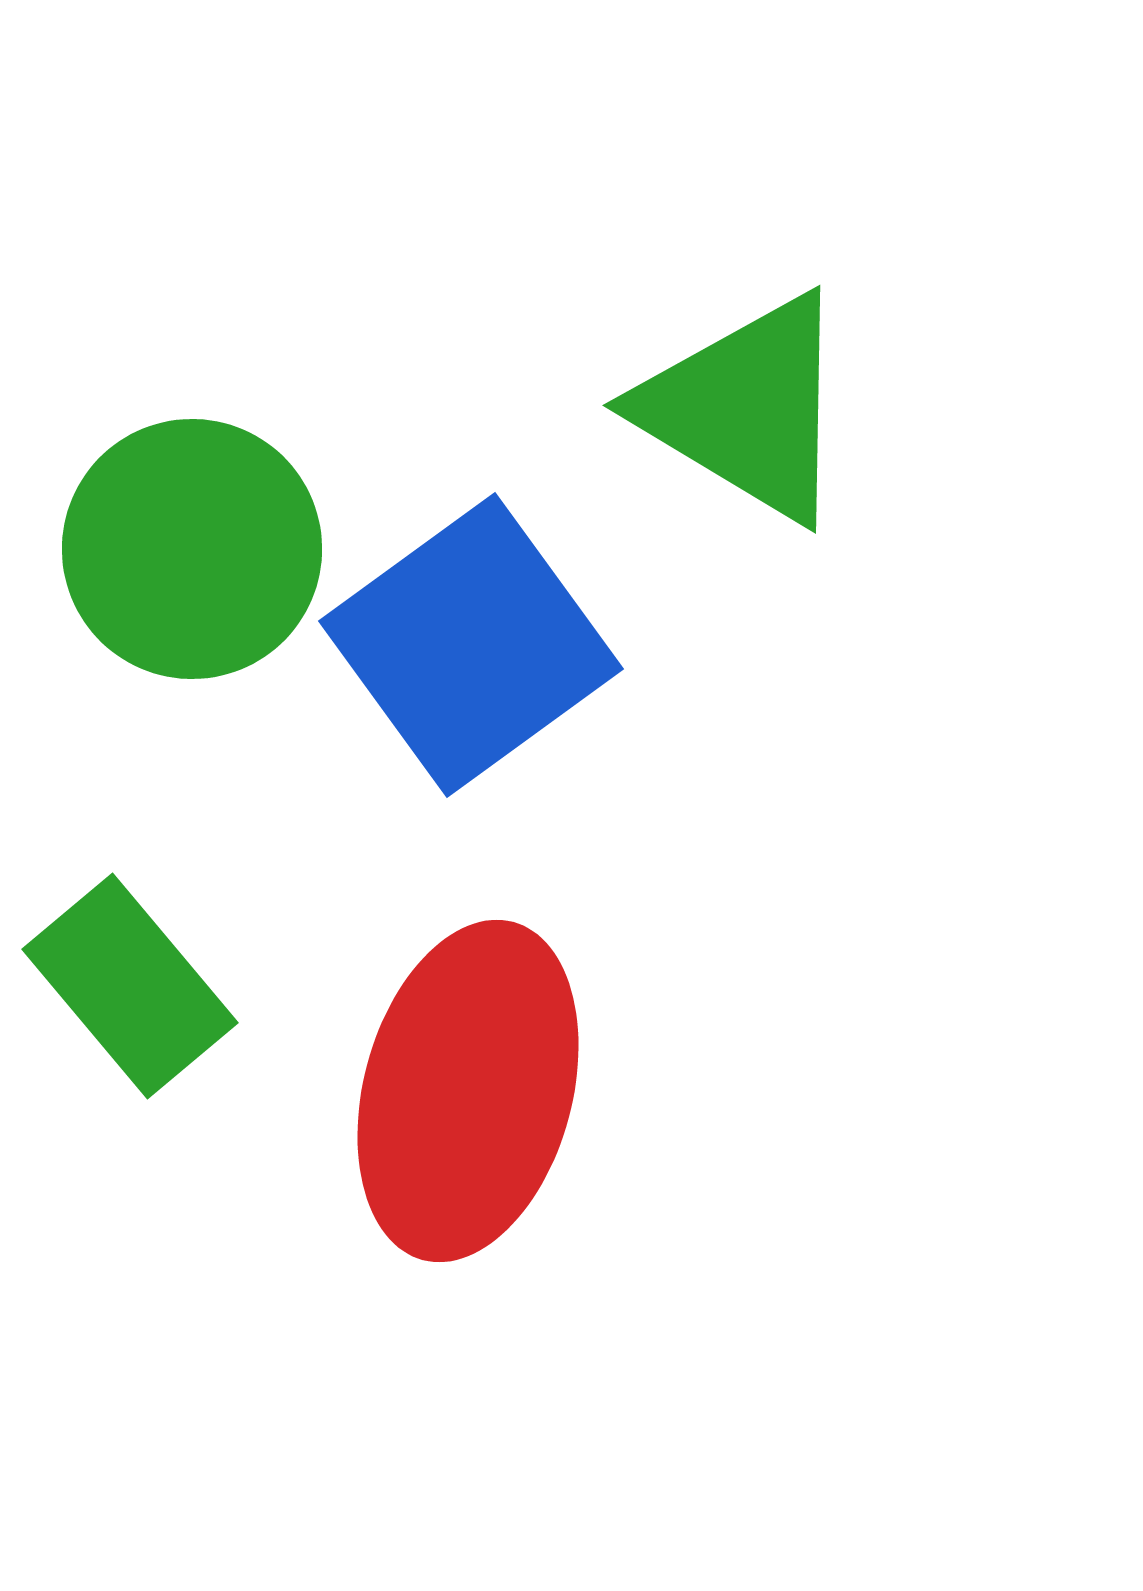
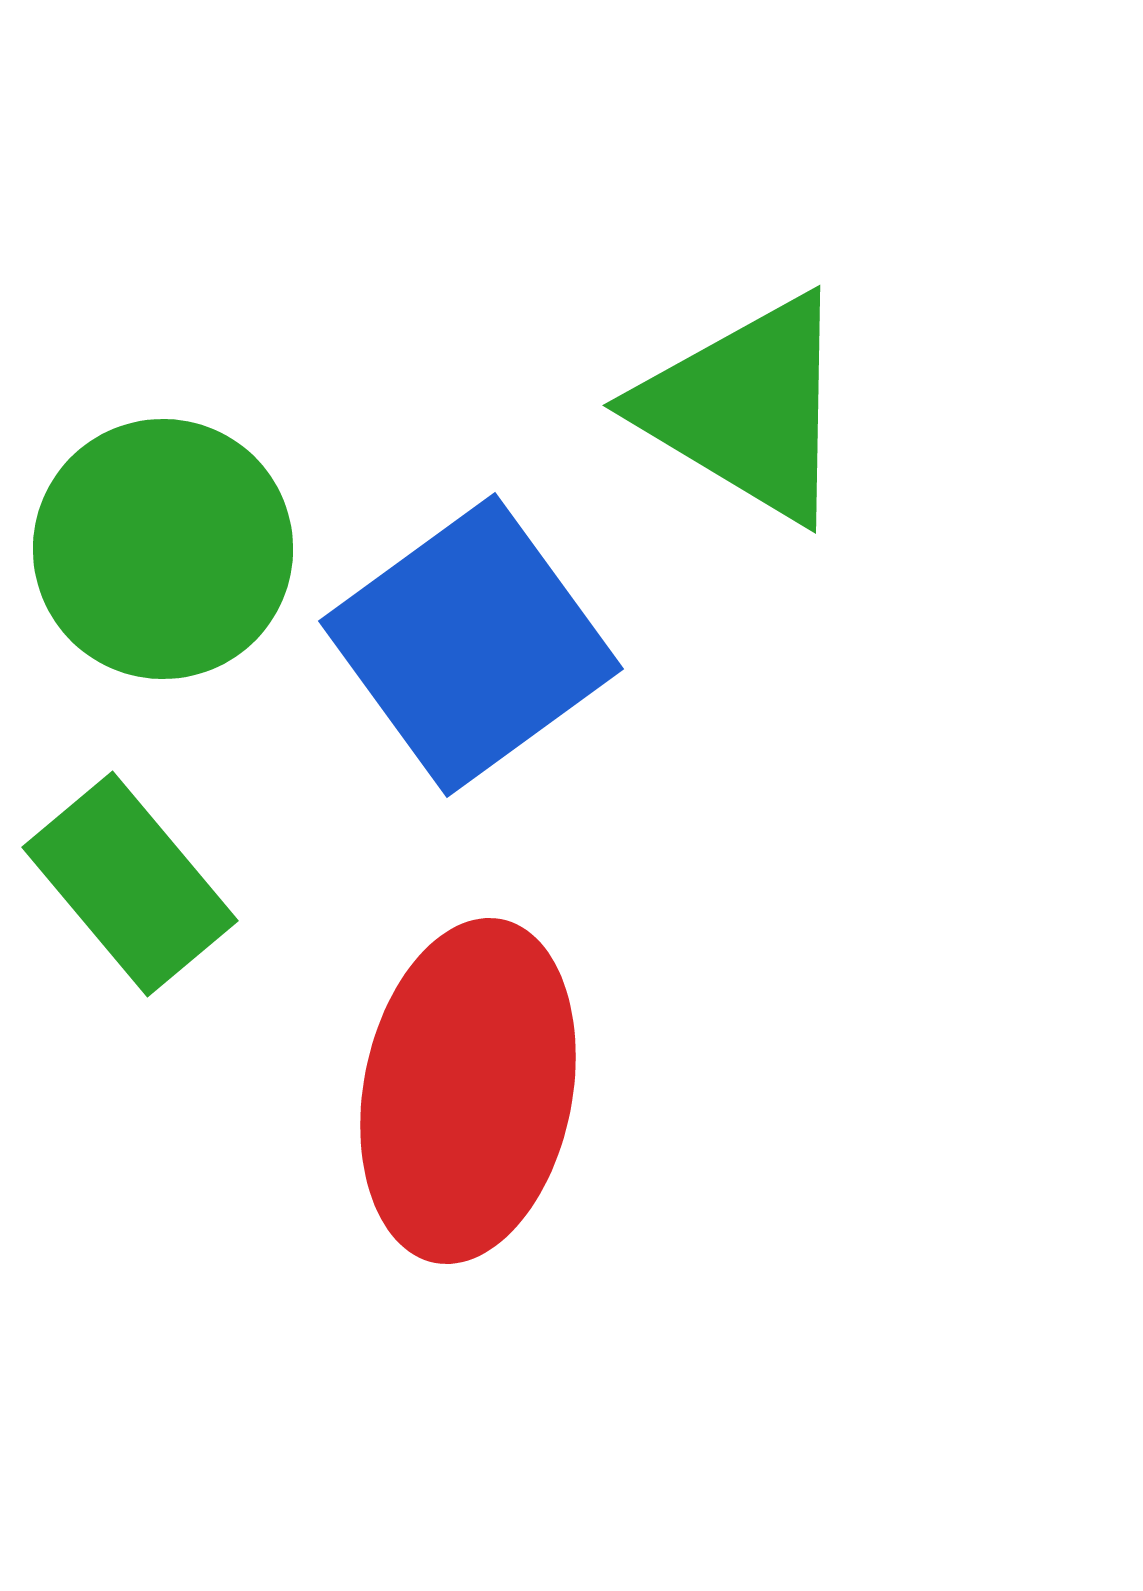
green circle: moved 29 px left
green rectangle: moved 102 px up
red ellipse: rotated 4 degrees counterclockwise
